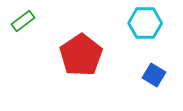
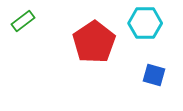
red pentagon: moved 13 px right, 13 px up
blue square: rotated 15 degrees counterclockwise
